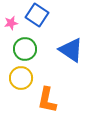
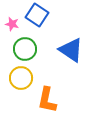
pink star: moved 1 px right, 1 px down; rotated 24 degrees clockwise
